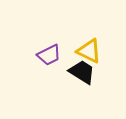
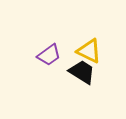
purple trapezoid: rotated 10 degrees counterclockwise
